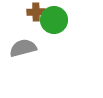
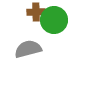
gray semicircle: moved 5 px right, 1 px down
